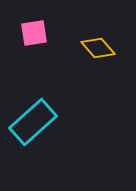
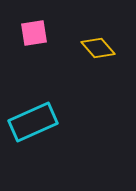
cyan rectangle: rotated 18 degrees clockwise
